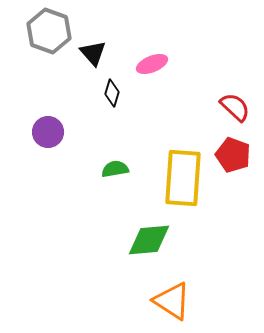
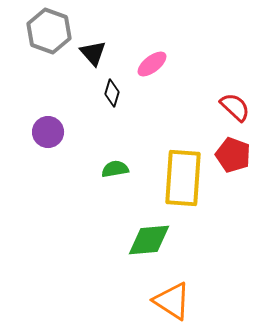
pink ellipse: rotated 16 degrees counterclockwise
